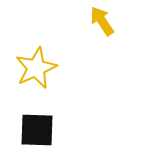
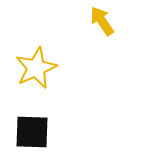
black square: moved 5 px left, 2 px down
